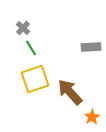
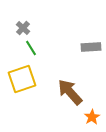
yellow square: moved 13 px left
